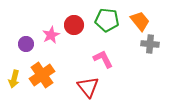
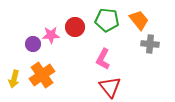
orange trapezoid: moved 1 px left, 1 px up
red circle: moved 1 px right, 2 px down
pink star: rotated 24 degrees clockwise
purple circle: moved 7 px right
pink L-shape: rotated 125 degrees counterclockwise
red triangle: moved 22 px right
